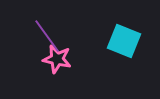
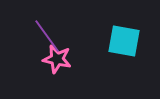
cyan square: rotated 12 degrees counterclockwise
